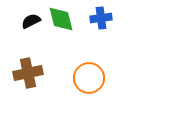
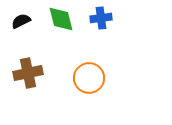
black semicircle: moved 10 px left
